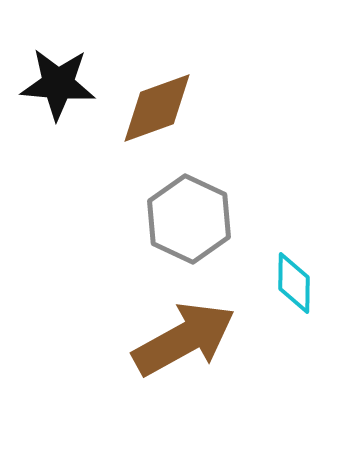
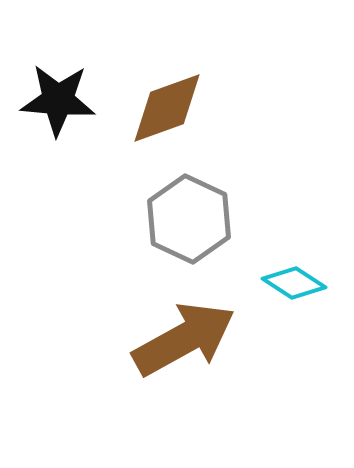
black star: moved 16 px down
brown diamond: moved 10 px right
cyan diamond: rotated 58 degrees counterclockwise
